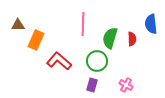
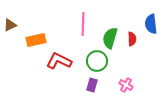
brown triangle: moved 8 px left; rotated 24 degrees counterclockwise
orange rectangle: rotated 54 degrees clockwise
red L-shape: rotated 15 degrees counterclockwise
